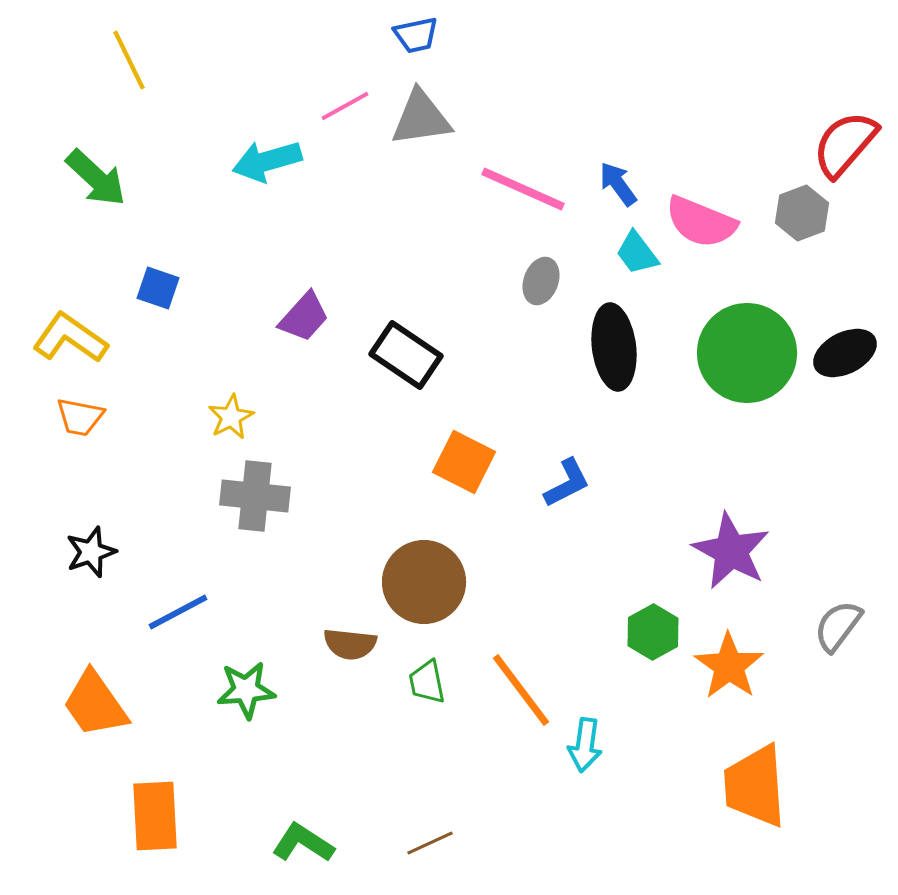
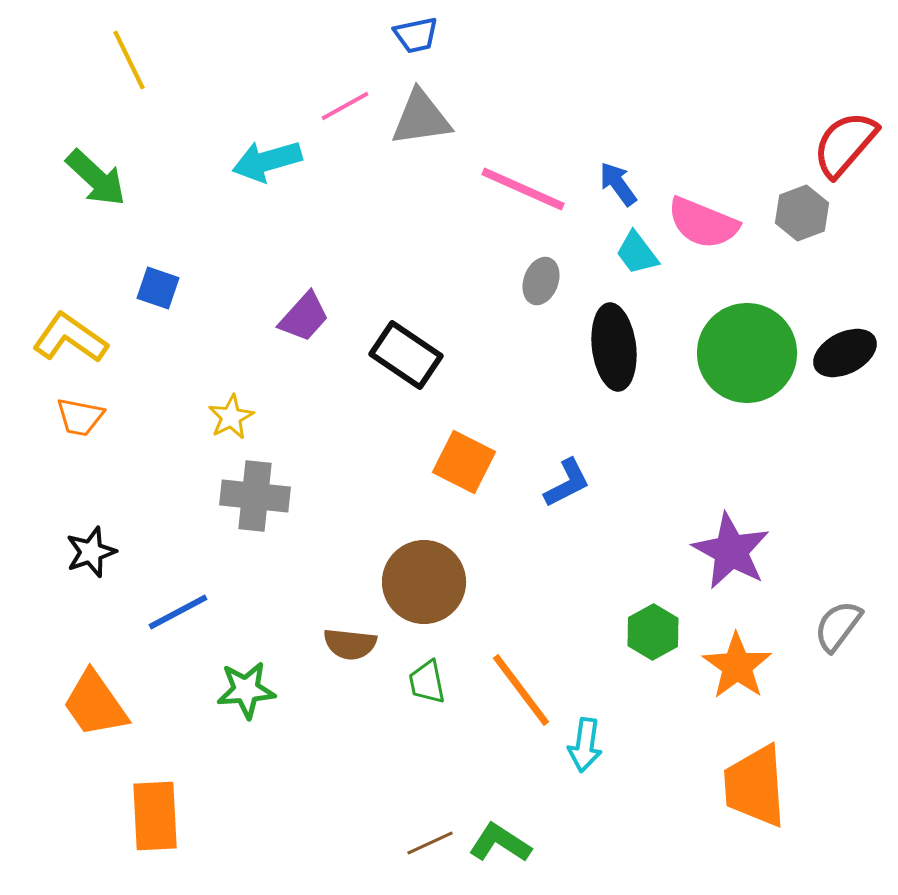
pink semicircle at (701, 222): moved 2 px right, 1 px down
orange star at (729, 666): moved 8 px right
green L-shape at (303, 843): moved 197 px right
